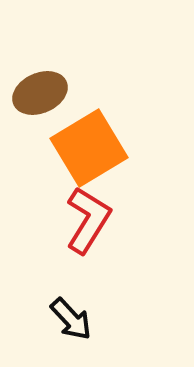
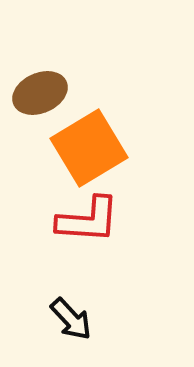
red L-shape: rotated 62 degrees clockwise
